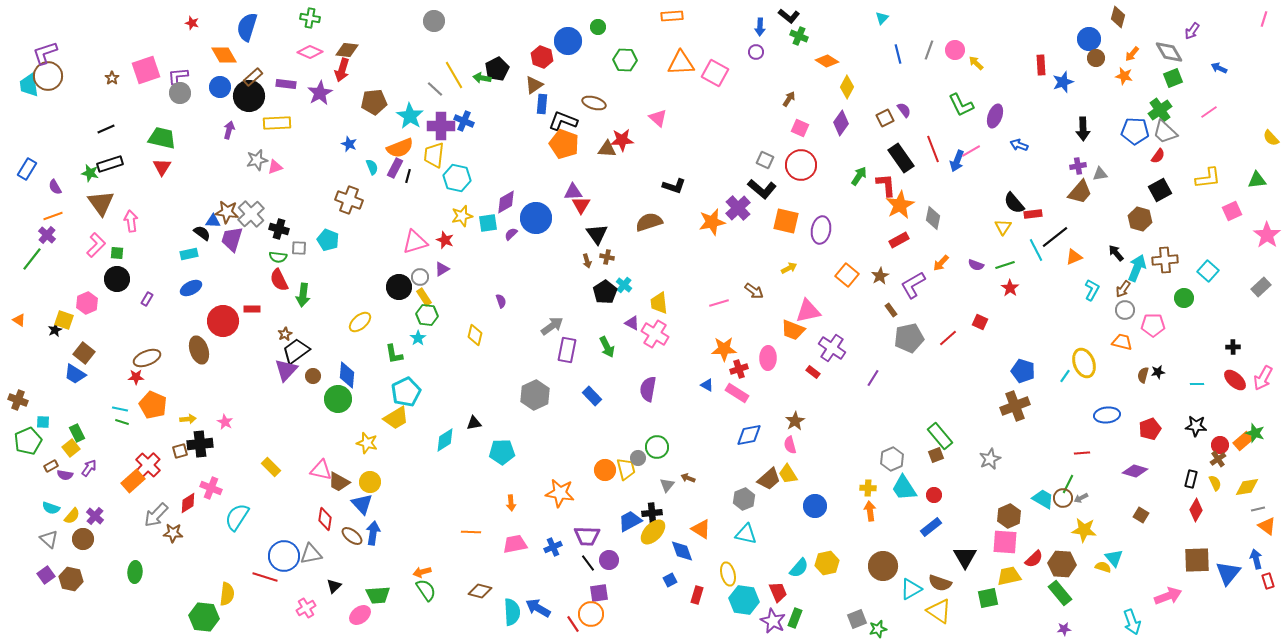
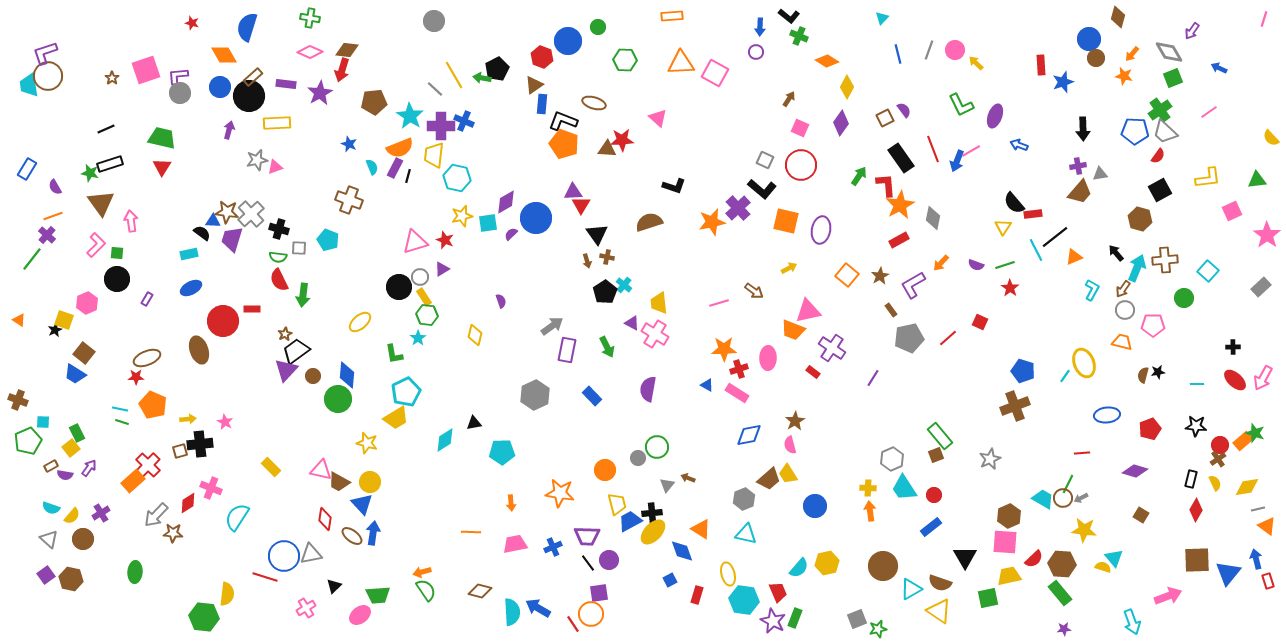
yellow trapezoid at (626, 469): moved 9 px left, 35 px down
purple cross at (95, 516): moved 6 px right, 3 px up; rotated 18 degrees clockwise
